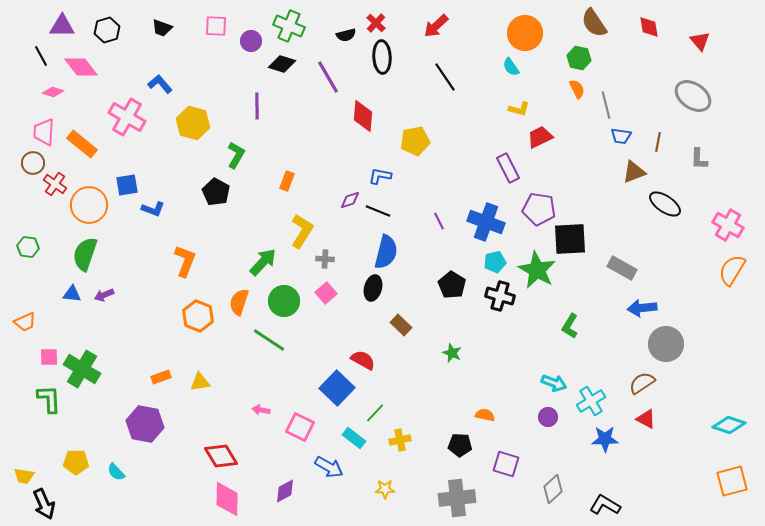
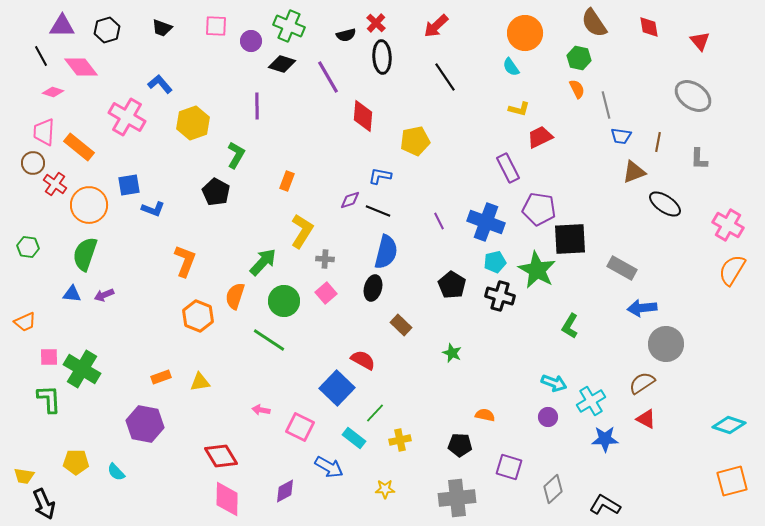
yellow hexagon at (193, 123): rotated 24 degrees clockwise
orange rectangle at (82, 144): moved 3 px left, 3 px down
blue square at (127, 185): moved 2 px right
orange semicircle at (239, 302): moved 4 px left, 6 px up
purple square at (506, 464): moved 3 px right, 3 px down
